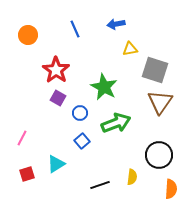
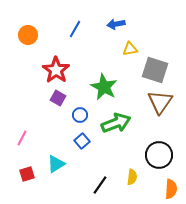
blue line: rotated 54 degrees clockwise
blue circle: moved 2 px down
black line: rotated 36 degrees counterclockwise
